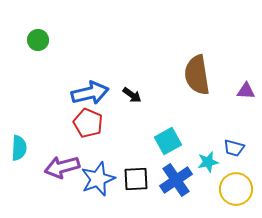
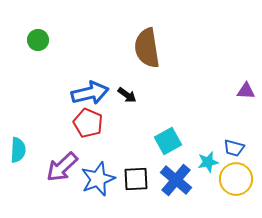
brown semicircle: moved 50 px left, 27 px up
black arrow: moved 5 px left
cyan semicircle: moved 1 px left, 2 px down
purple arrow: rotated 28 degrees counterclockwise
blue cross: rotated 16 degrees counterclockwise
yellow circle: moved 10 px up
